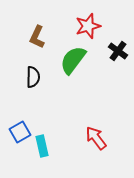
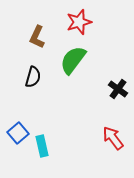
red star: moved 9 px left, 4 px up
black cross: moved 38 px down
black semicircle: rotated 15 degrees clockwise
blue square: moved 2 px left, 1 px down; rotated 10 degrees counterclockwise
red arrow: moved 17 px right
